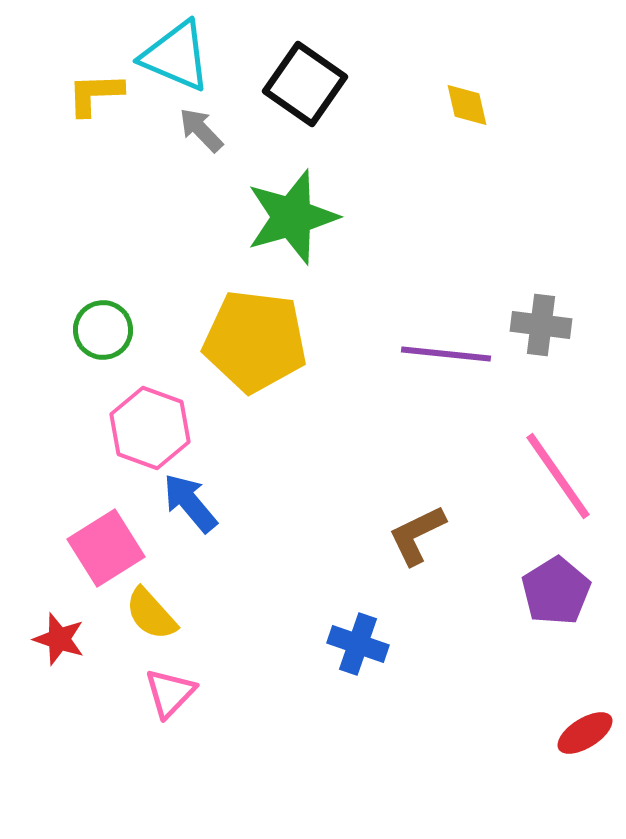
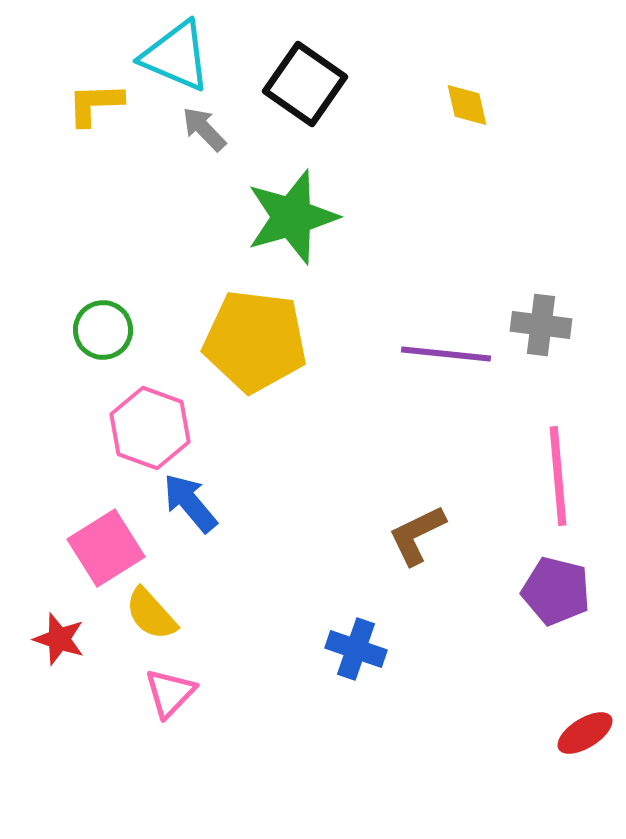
yellow L-shape: moved 10 px down
gray arrow: moved 3 px right, 1 px up
pink line: rotated 30 degrees clockwise
purple pentagon: rotated 26 degrees counterclockwise
blue cross: moved 2 px left, 5 px down
